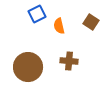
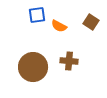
blue square: moved 1 px down; rotated 18 degrees clockwise
orange semicircle: rotated 49 degrees counterclockwise
brown circle: moved 5 px right
